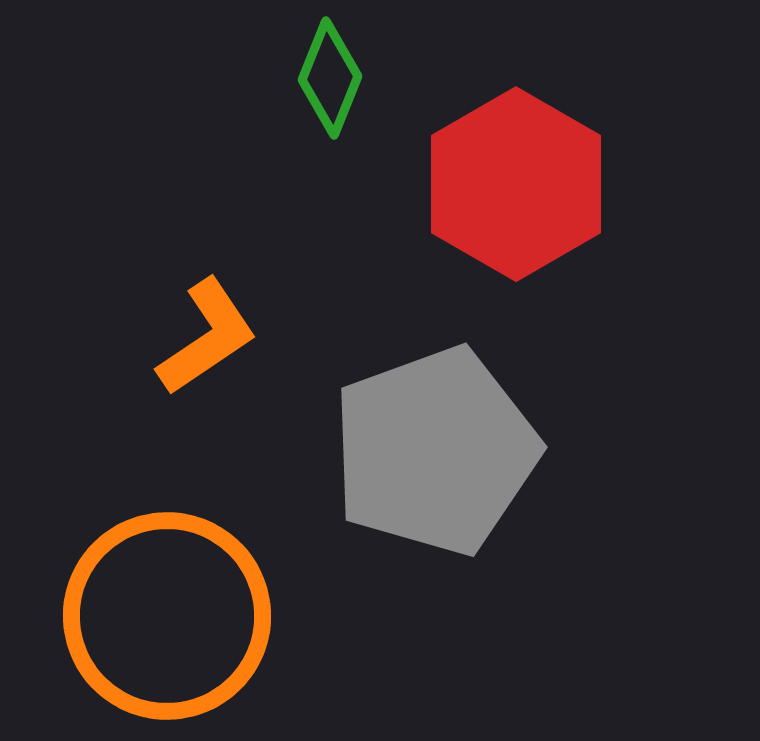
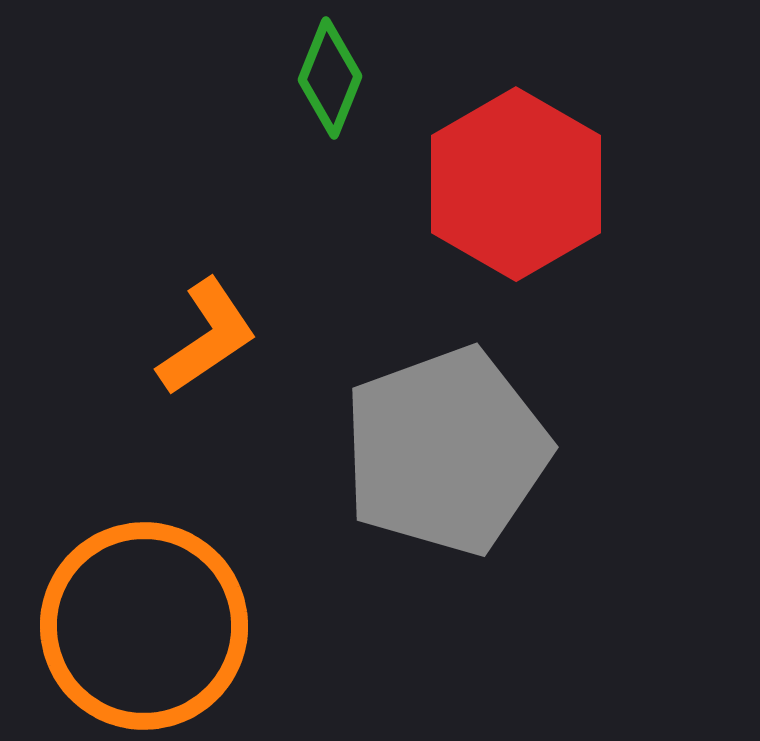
gray pentagon: moved 11 px right
orange circle: moved 23 px left, 10 px down
